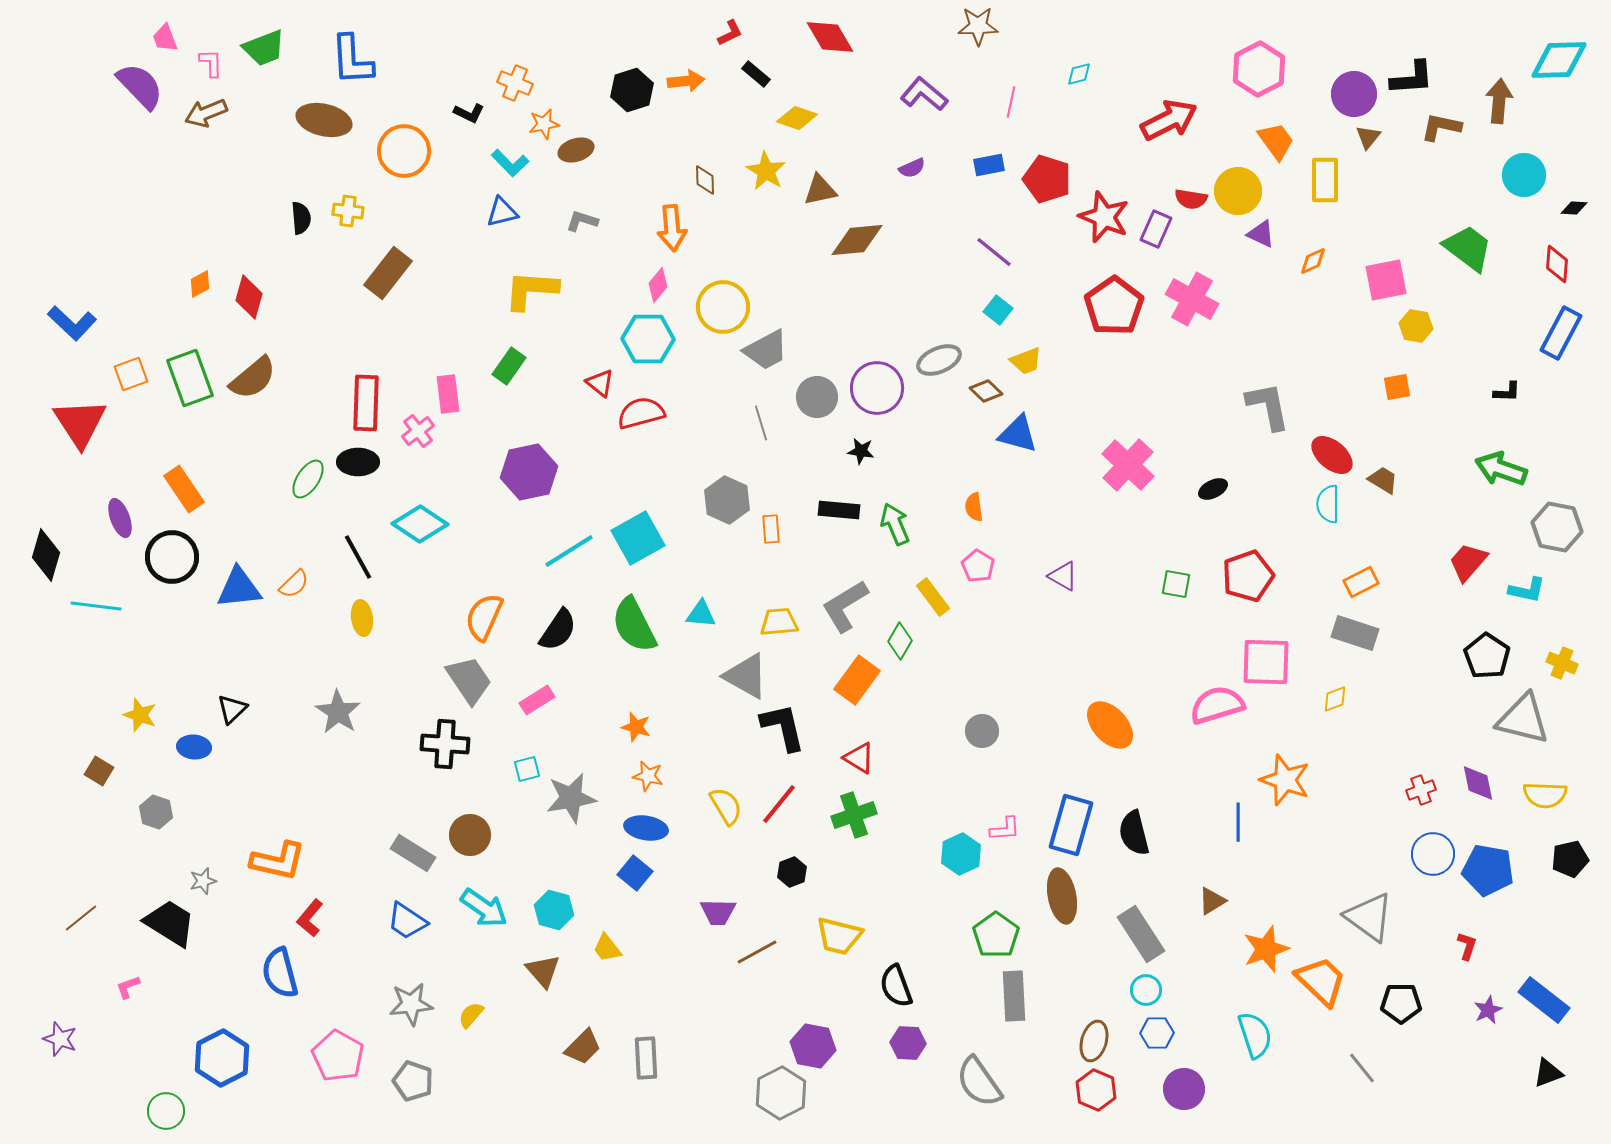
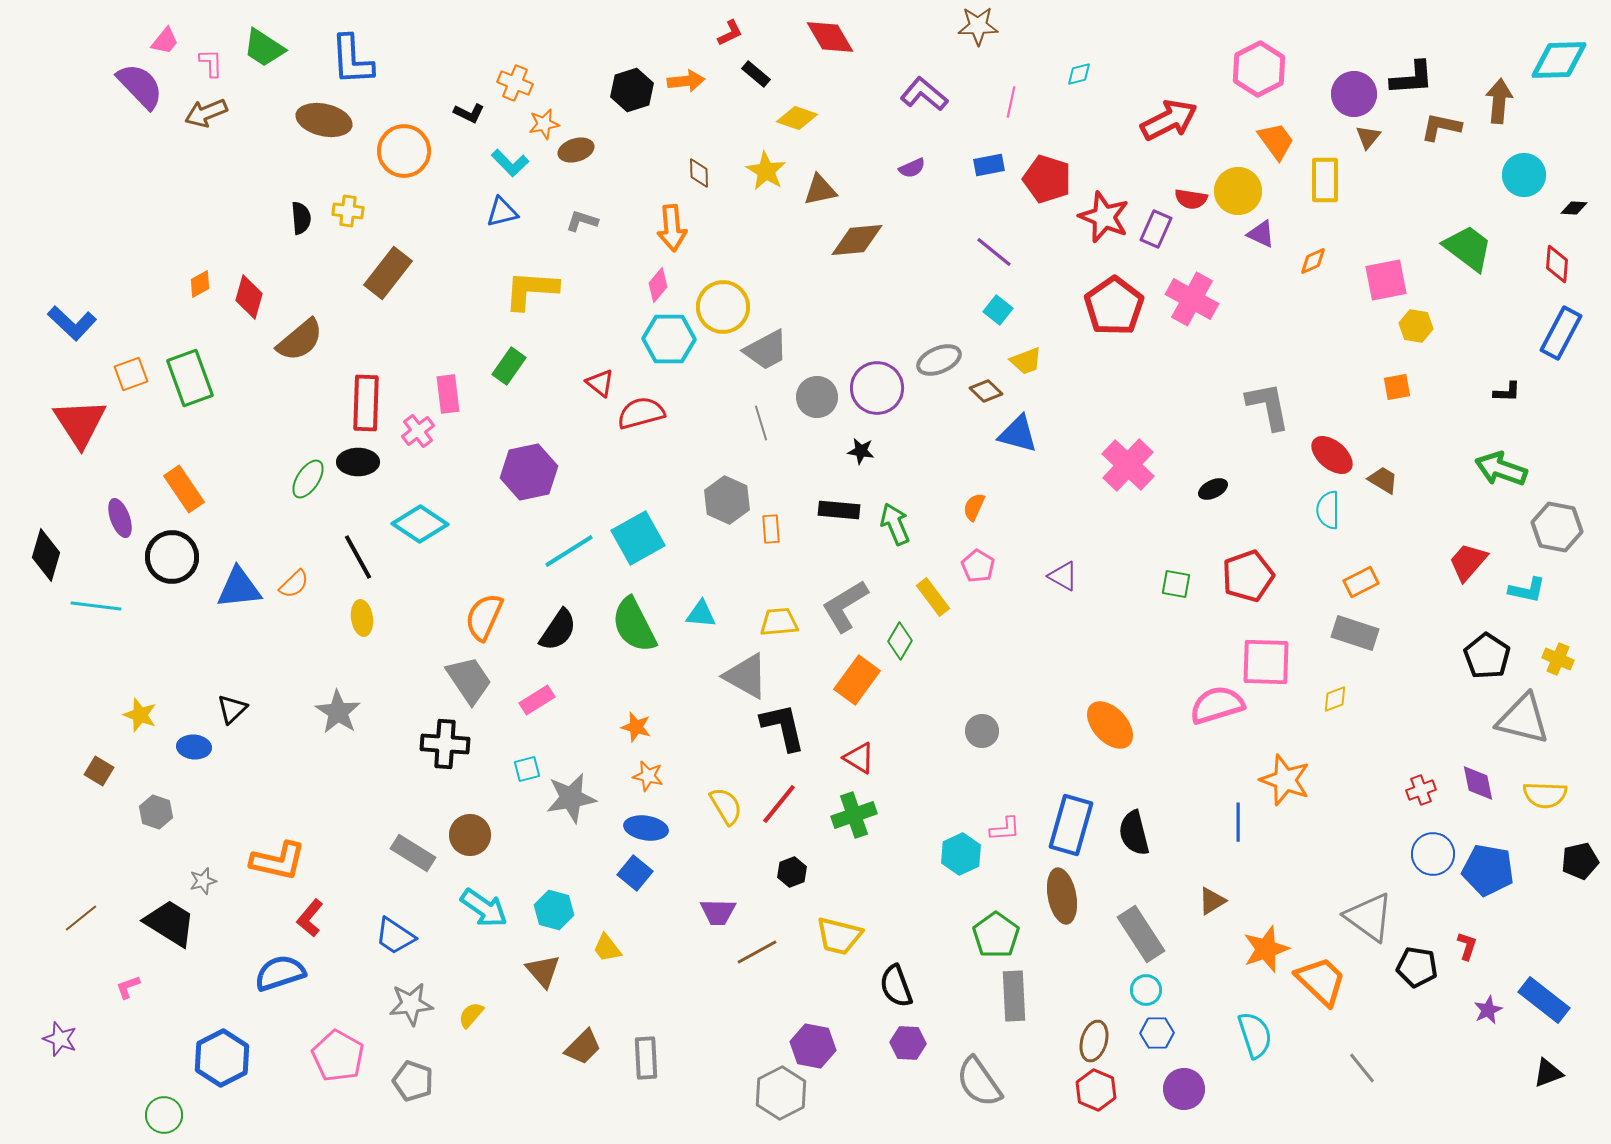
pink trapezoid at (165, 38): moved 3 px down; rotated 120 degrees counterclockwise
green trapezoid at (264, 48): rotated 54 degrees clockwise
brown diamond at (705, 180): moved 6 px left, 7 px up
cyan hexagon at (648, 339): moved 21 px right
brown semicircle at (253, 378): moved 47 px right, 38 px up
cyan semicircle at (1328, 504): moved 6 px down
orange semicircle at (974, 507): rotated 32 degrees clockwise
yellow cross at (1562, 663): moved 4 px left, 4 px up
black pentagon at (1570, 859): moved 10 px right, 2 px down
blue trapezoid at (407, 921): moved 12 px left, 15 px down
blue semicircle at (280, 973): rotated 87 degrees clockwise
black pentagon at (1401, 1003): moved 16 px right, 36 px up; rotated 9 degrees clockwise
green circle at (166, 1111): moved 2 px left, 4 px down
